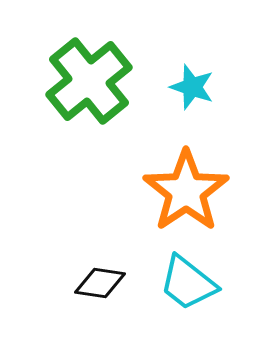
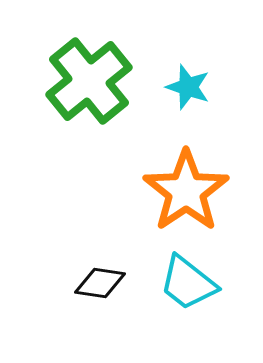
cyan star: moved 4 px left
